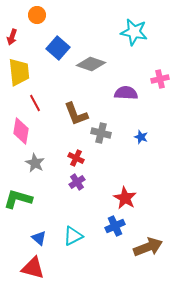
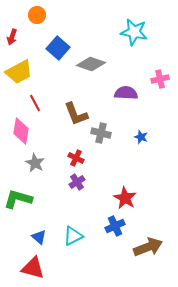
yellow trapezoid: rotated 68 degrees clockwise
blue triangle: moved 1 px up
